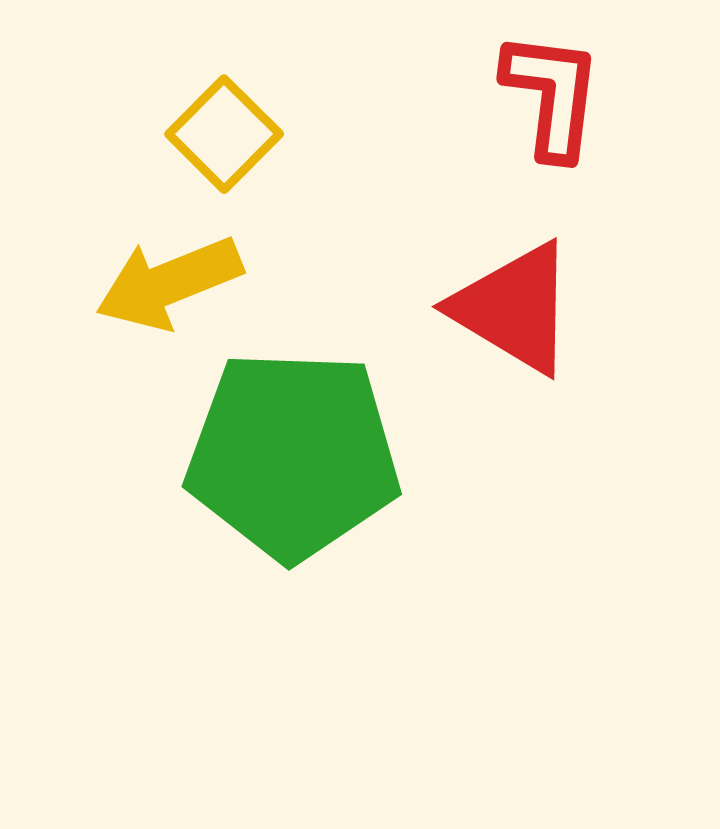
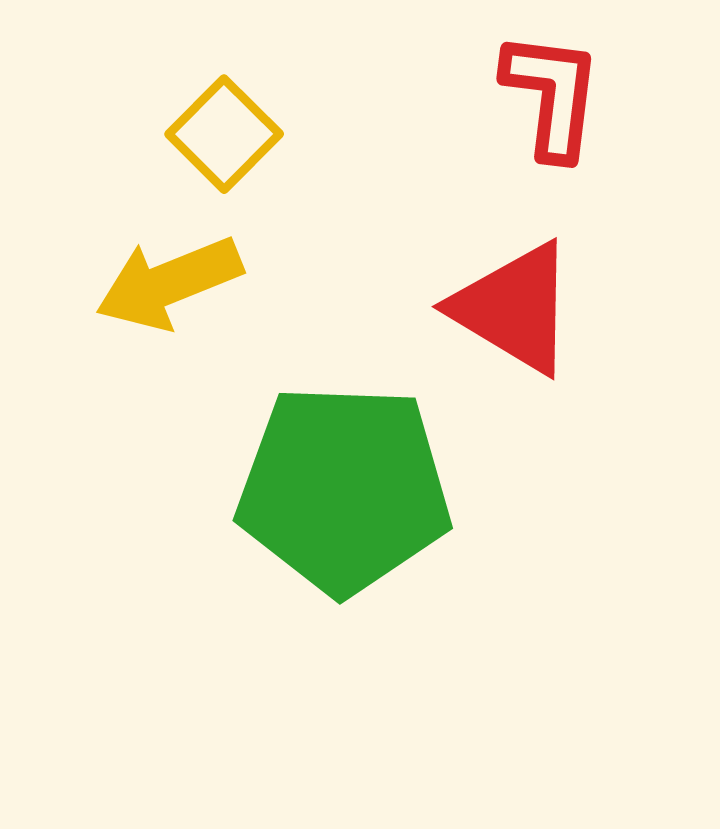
green pentagon: moved 51 px right, 34 px down
